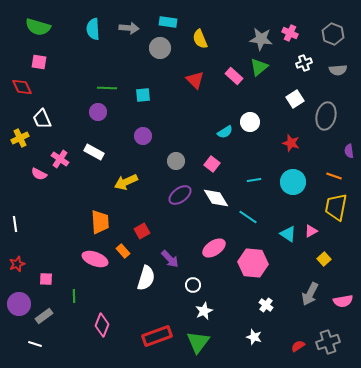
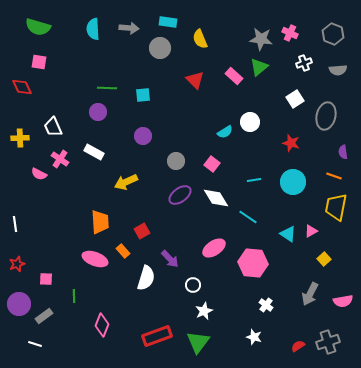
white trapezoid at (42, 119): moved 11 px right, 8 px down
yellow cross at (20, 138): rotated 24 degrees clockwise
purple semicircle at (349, 151): moved 6 px left, 1 px down
